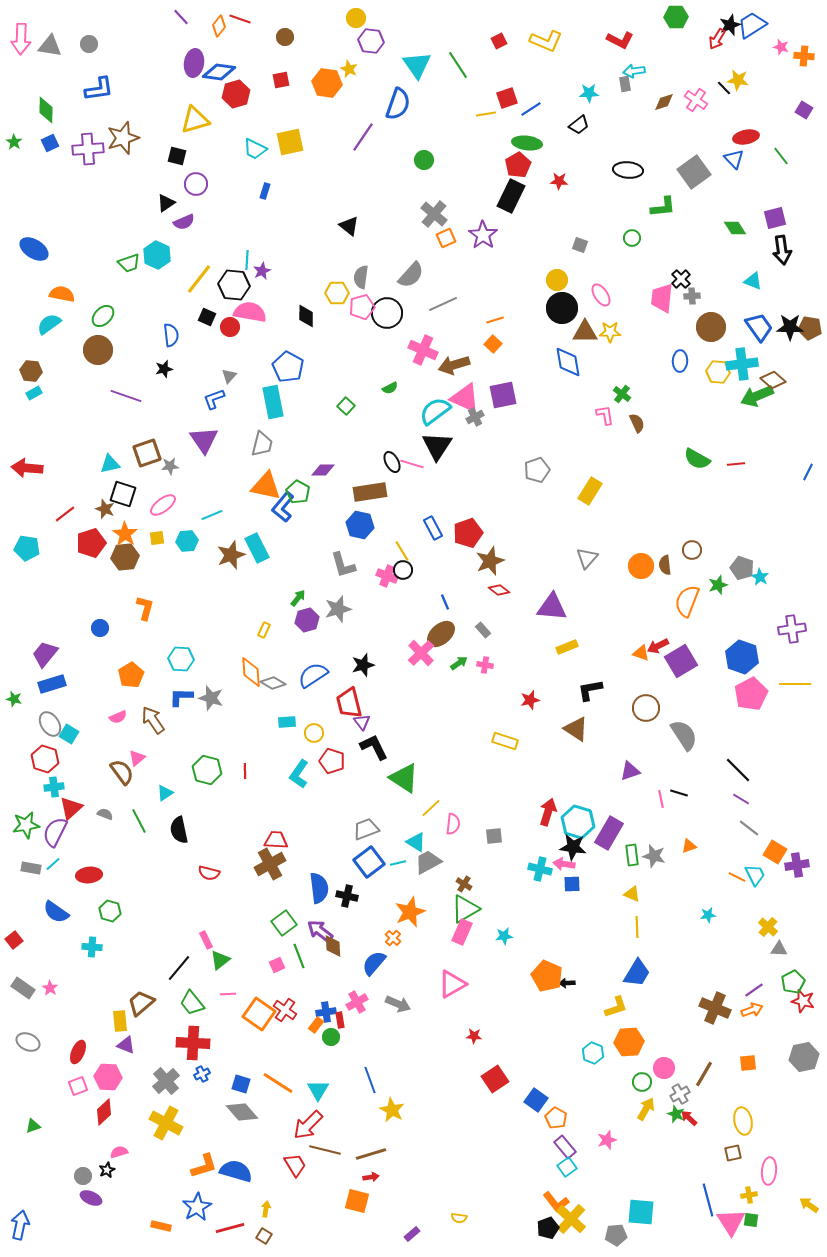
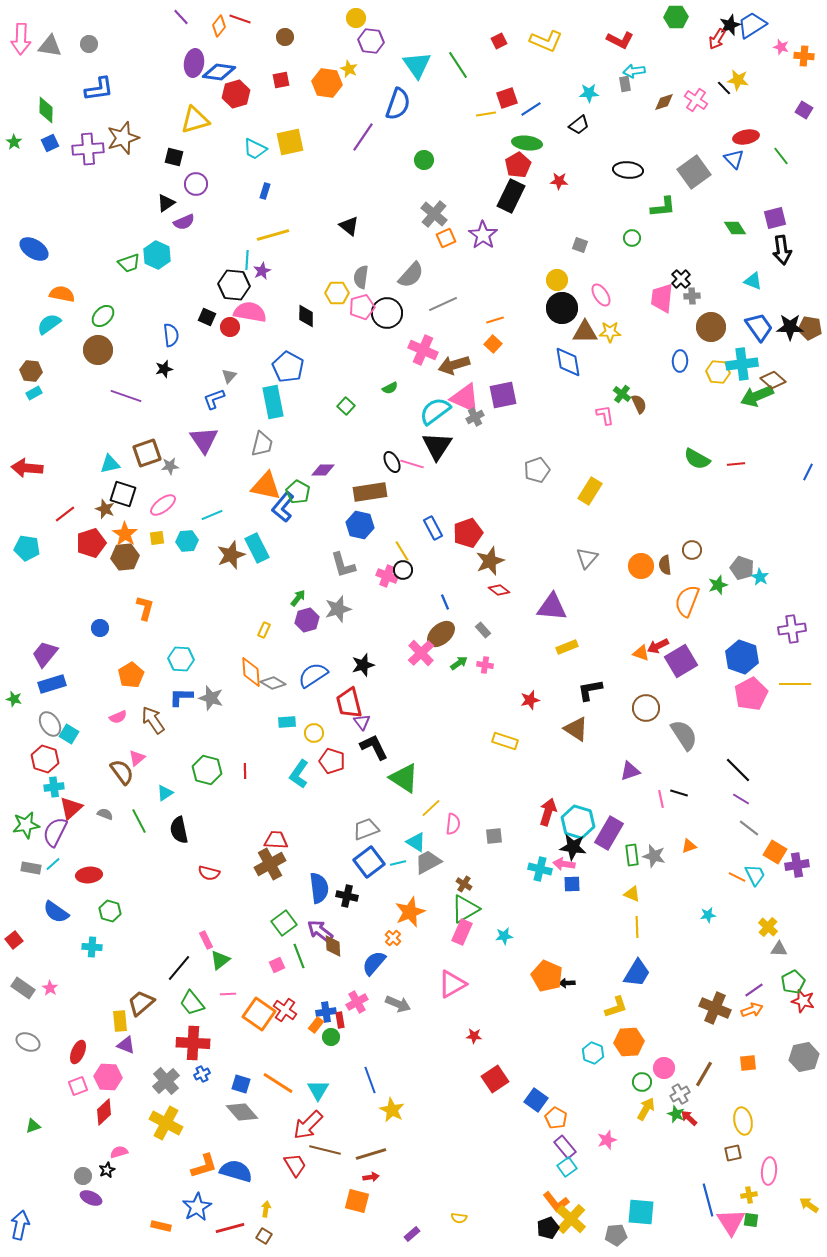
black square at (177, 156): moved 3 px left, 1 px down
yellow line at (199, 279): moved 74 px right, 44 px up; rotated 36 degrees clockwise
brown semicircle at (637, 423): moved 2 px right, 19 px up
